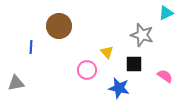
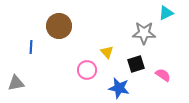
gray star: moved 2 px right, 2 px up; rotated 15 degrees counterclockwise
black square: moved 2 px right; rotated 18 degrees counterclockwise
pink semicircle: moved 2 px left, 1 px up
